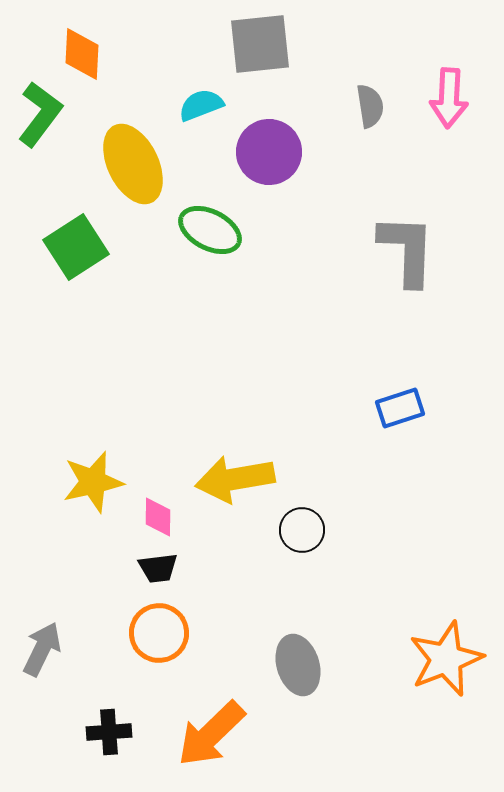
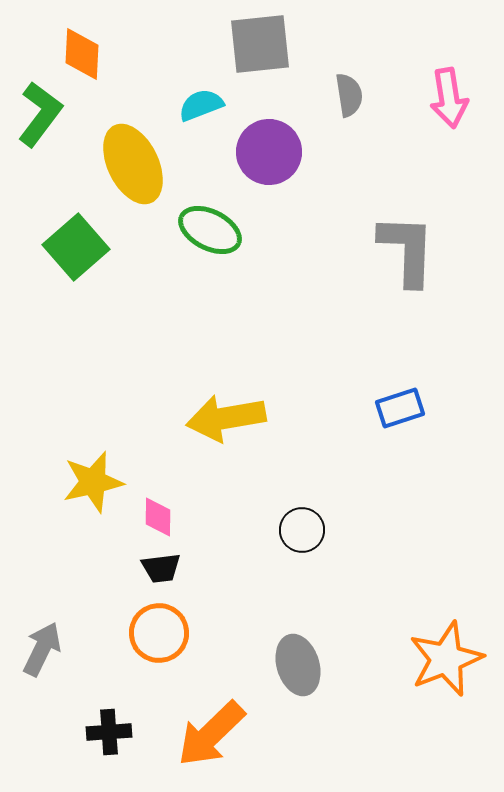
pink arrow: rotated 12 degrees counterclockwise
gray semicircle: moved 21 px left, 11 px up
green square: rotated 8 degrees counterclockwise
yellow arrow: moved 9 px left, 61 px up
black trapezoid: moved 3 px right
